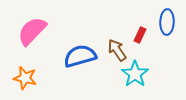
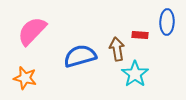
red rectangle: rotated 70 degrees clockwise
brown arrow: moved 1 px up; rotated 25 degrees clockwise
